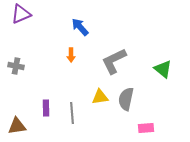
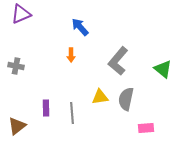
gray L-shape: moved 4 px right; rotated 24 degrees counterclockwise
brown triangle: rotated 30 degrees counterclockwise
